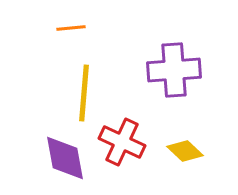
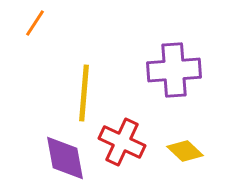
orange line: moved 36 px left, 5 px up; rotated 52 degrees counterclockwise
